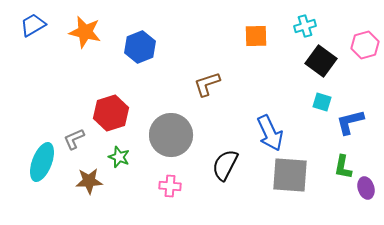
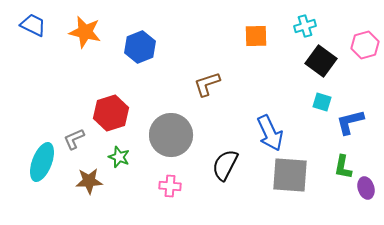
blue trapezoid: rotated 56 degrees clockwise
